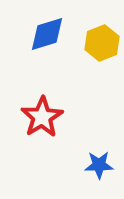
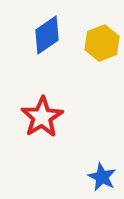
blue diamond: moved 1 px down; rotated 18 degrees counterclockwise
blue star: moved 3 px right, 12 px down; rotated 28 degrees clockwise
